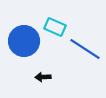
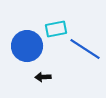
cyan rectangle: moved 1 px right, 2 px down; rotated 35 degrees counterclockwise
blue circle: moved 3 px right, 5 px down
